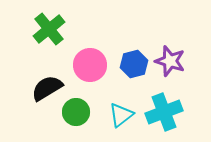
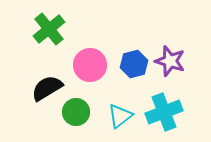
cyan triangle: moved 1 px left, 1 px down
